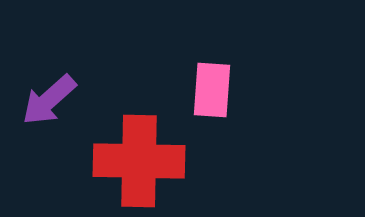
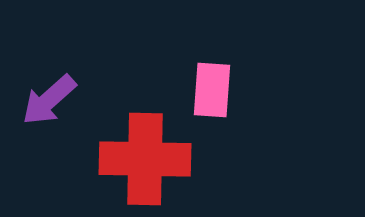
red cross: moved 6 px right, 2 px up
